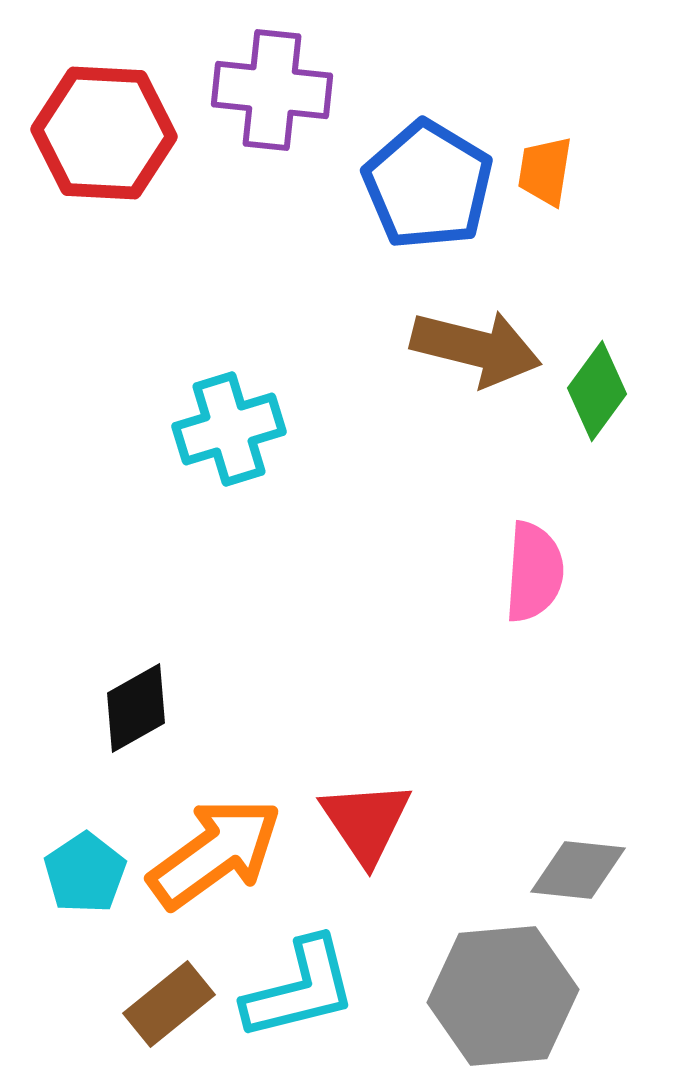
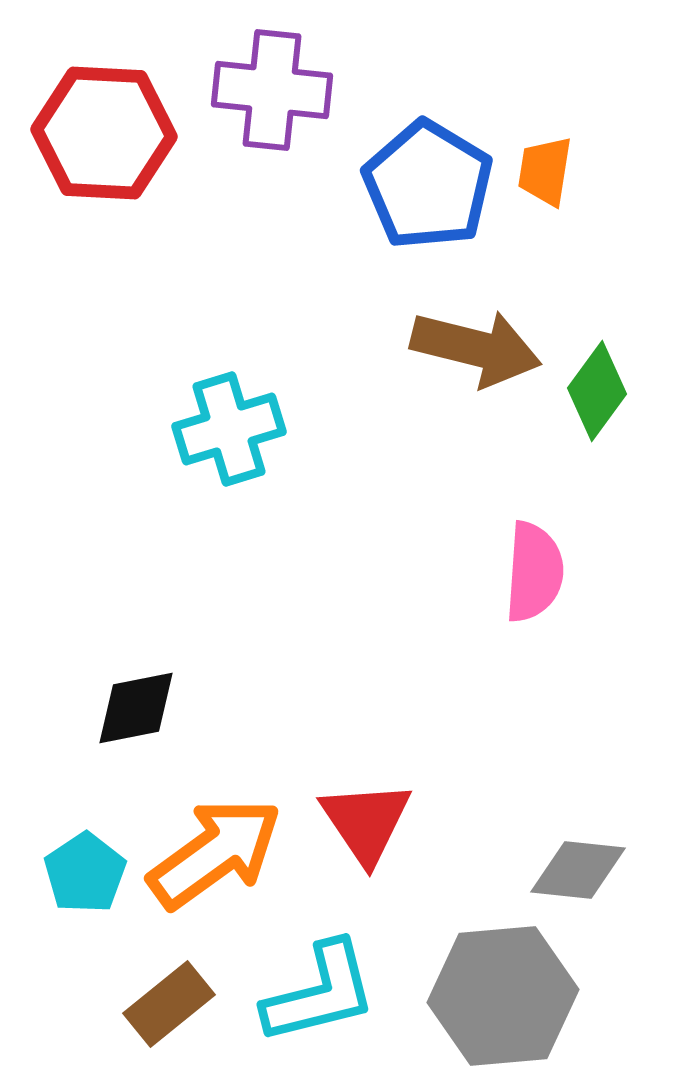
black diamond: rotated 18 degrees clockwise
cyan L-shape: moved 20 px right, 4 px down
